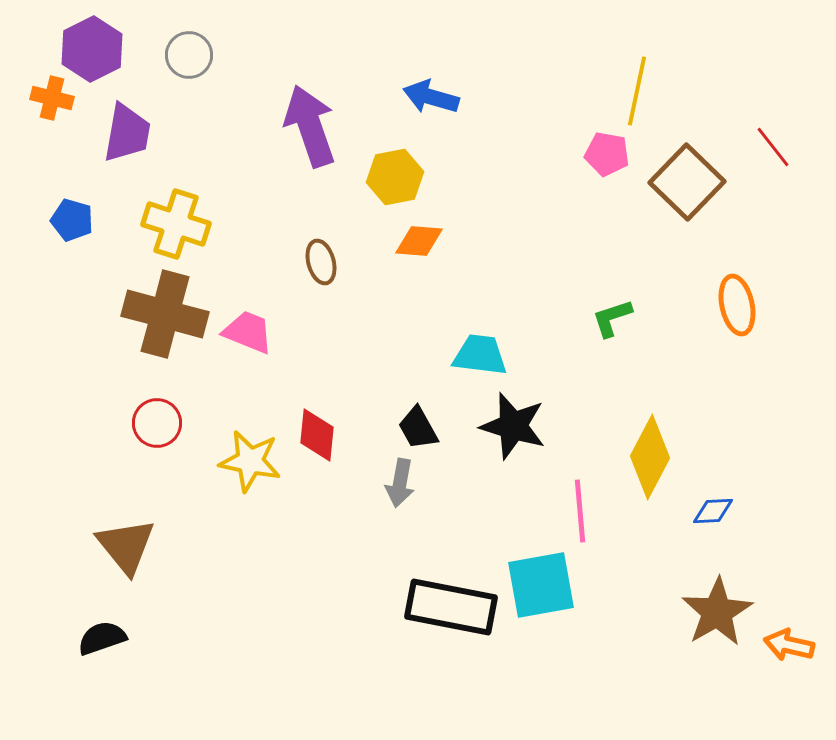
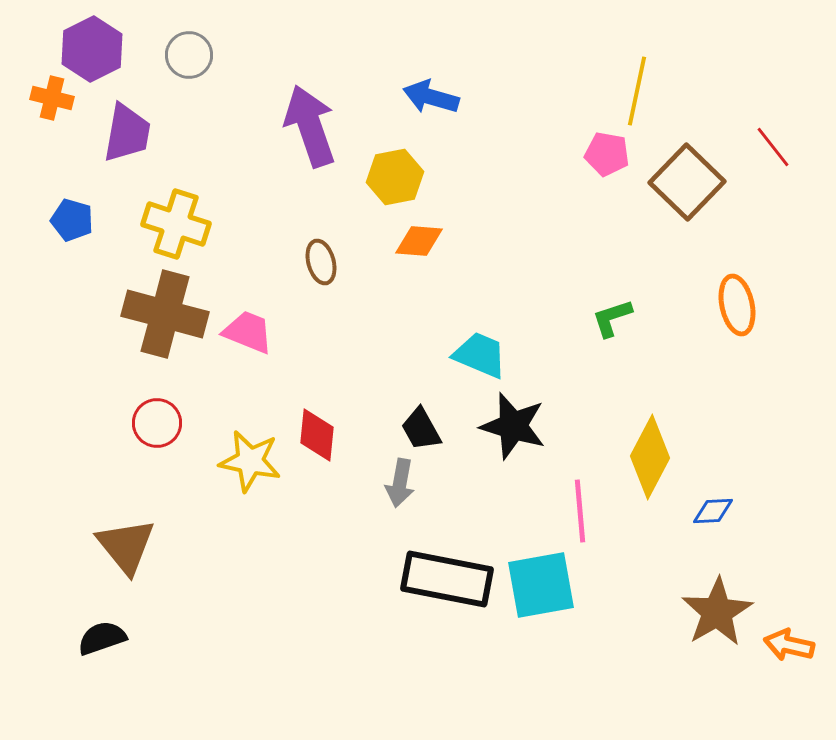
cyan trapezoid: rotated 16 degrees clockwise
black trapezoid: moved 3 px right, 1 px down
black rectangle: moved 4 px left, 28 px up
